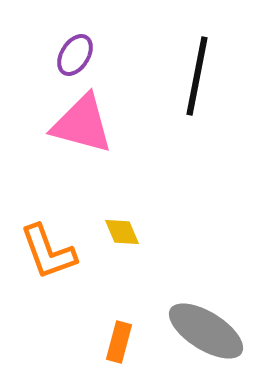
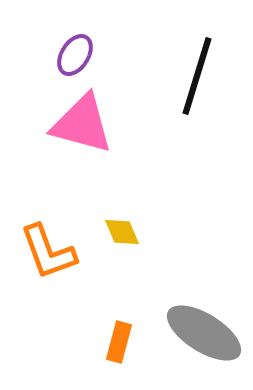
black line: rotated 6 degrees clockwise
gray ellipse: moved 2 px left, 2 px down
